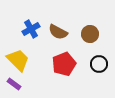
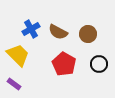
brown circle: moved 2 px left
yellow trapezoid: moved 5 px up
red pentagon: rotated 20 degrees counterclockwise
